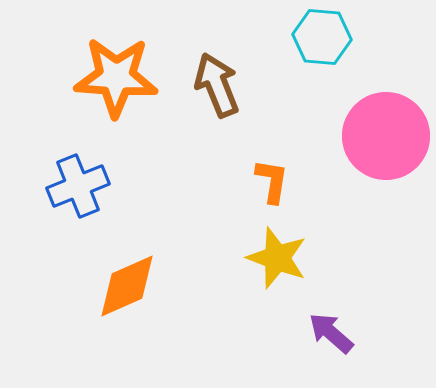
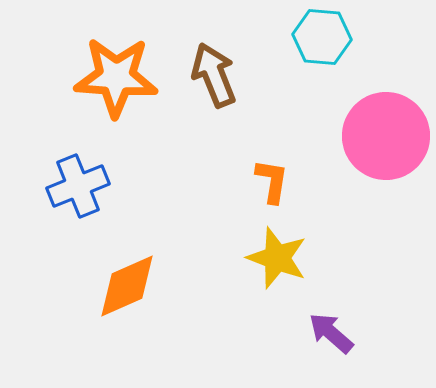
brown arrow: moved 3 px left, 10 px up
